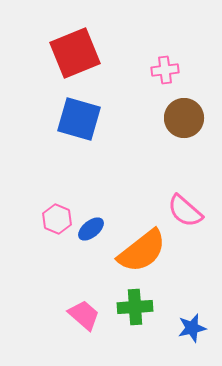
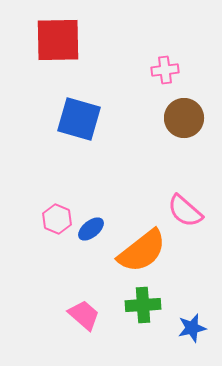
red square: moved 17 px left, 13 px up; rotated 21 degrees clockwise
green cross: moved 8 px right, 2 px up
